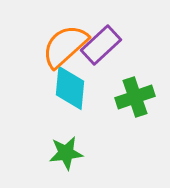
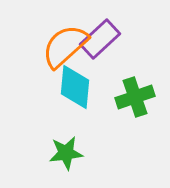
purple rectangle: moved 1 px left, 6 px up
cyan diamond: moved 5 px right, 1 px up
